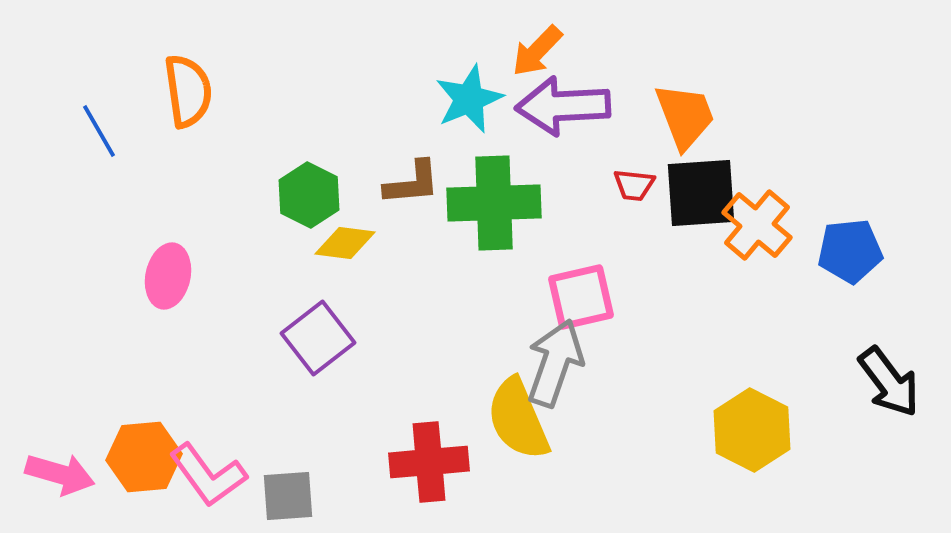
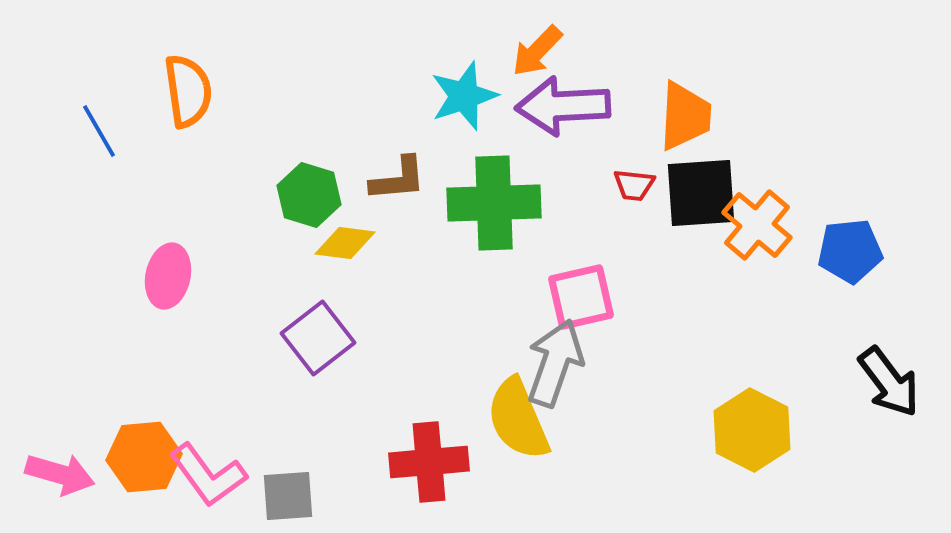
cyan star: moved 5 px left, 3 px up; rotated 4 degrees clockwise
orange trapezoid: rotated 24 degrees clockwise
brown L-shape: moved 14 px left, 4 px up
green hexagon: rotated 10 degrees counterclockwise
